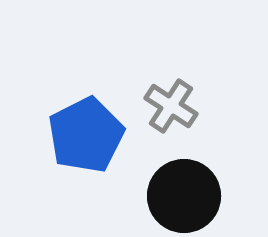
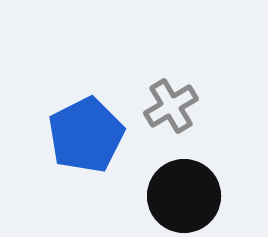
gray cross: rotated 26 degrees clockwise
